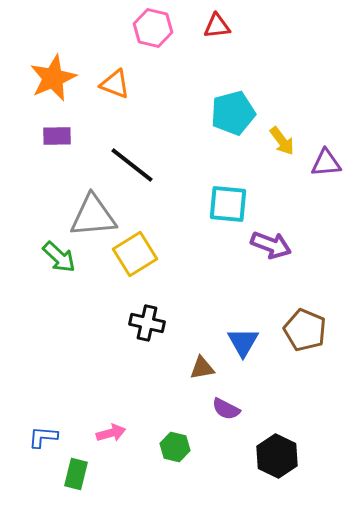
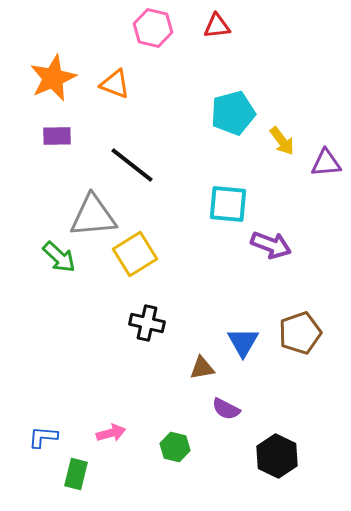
brown pentagon: moved 5 px left, 3 px down; rotated 30 degrees clockwise
